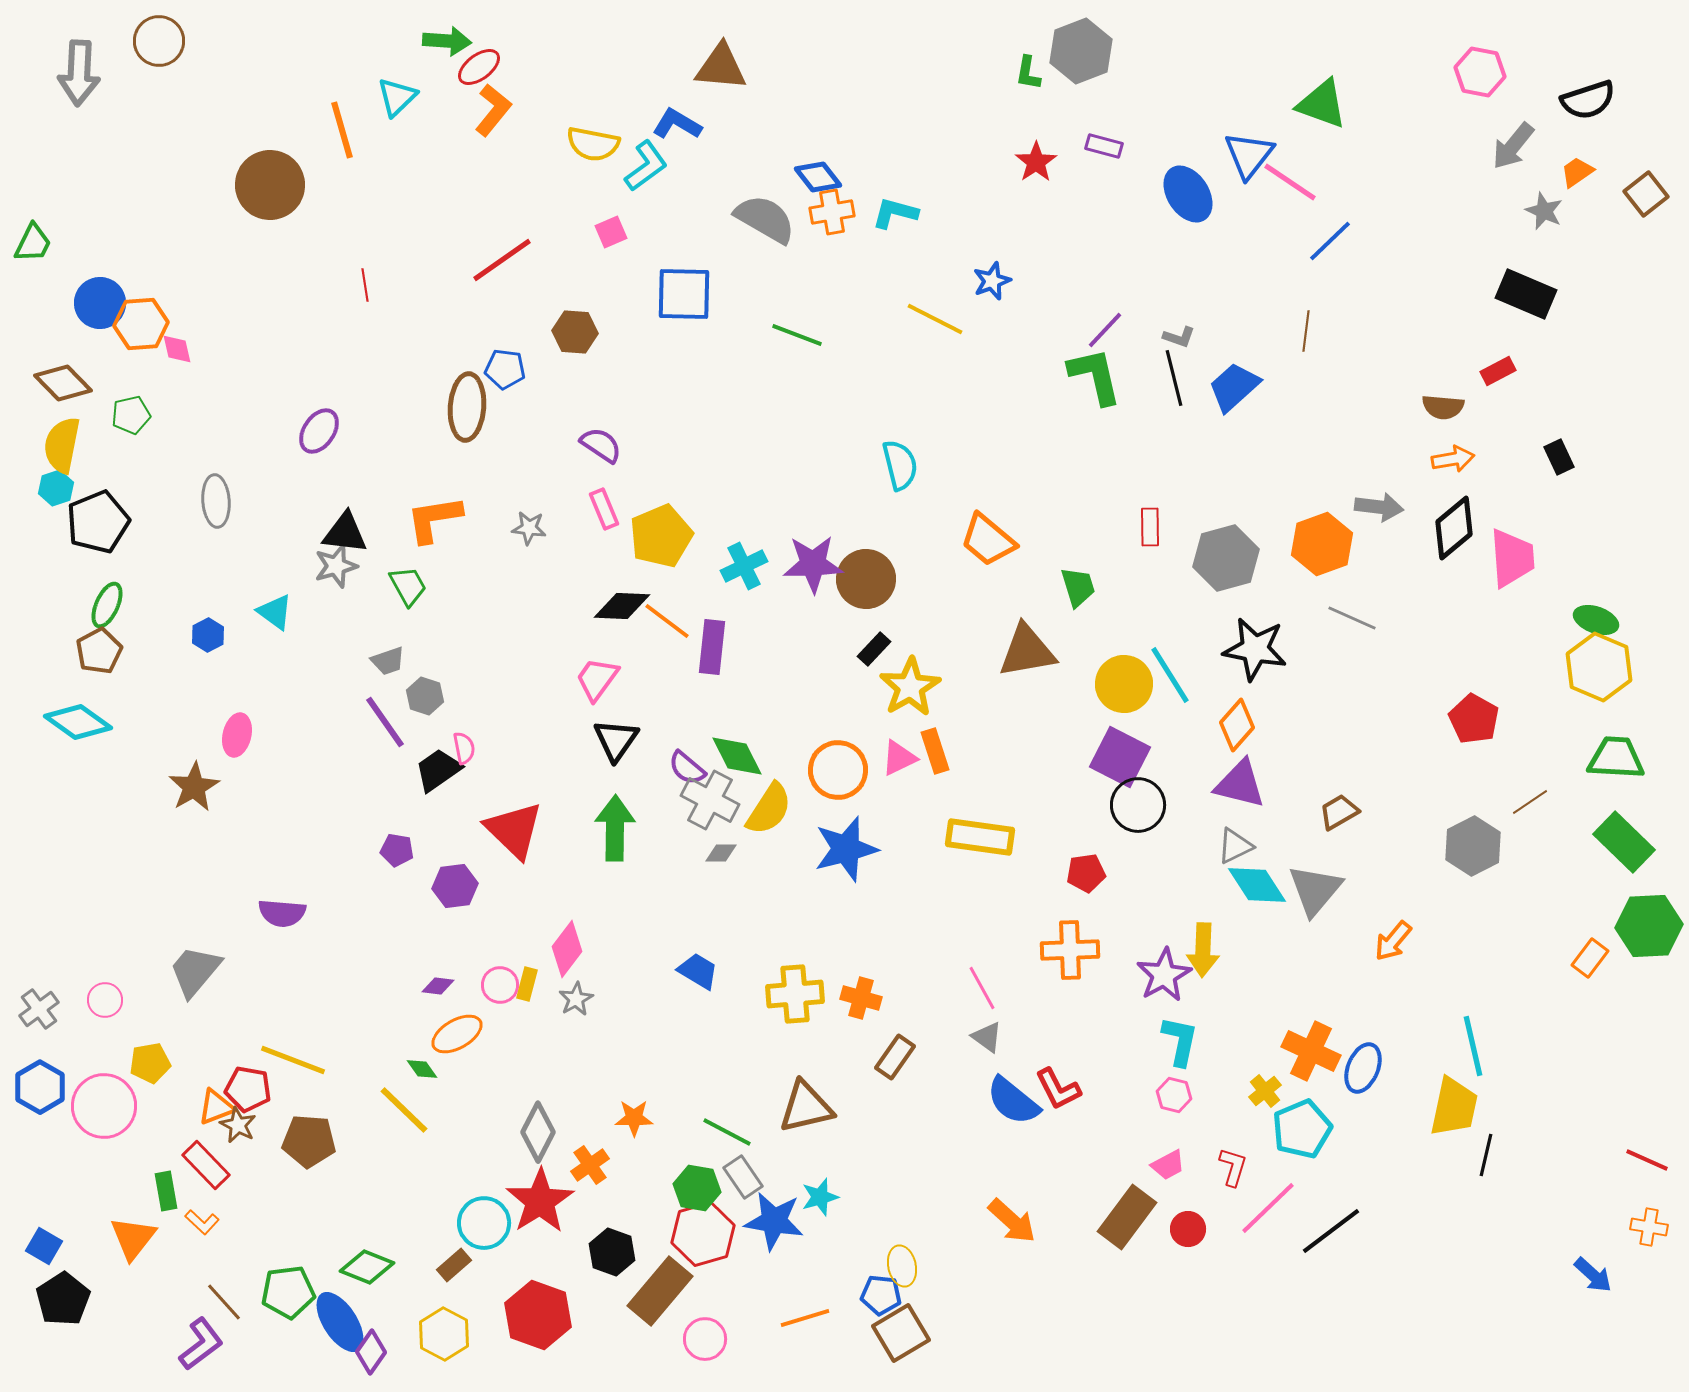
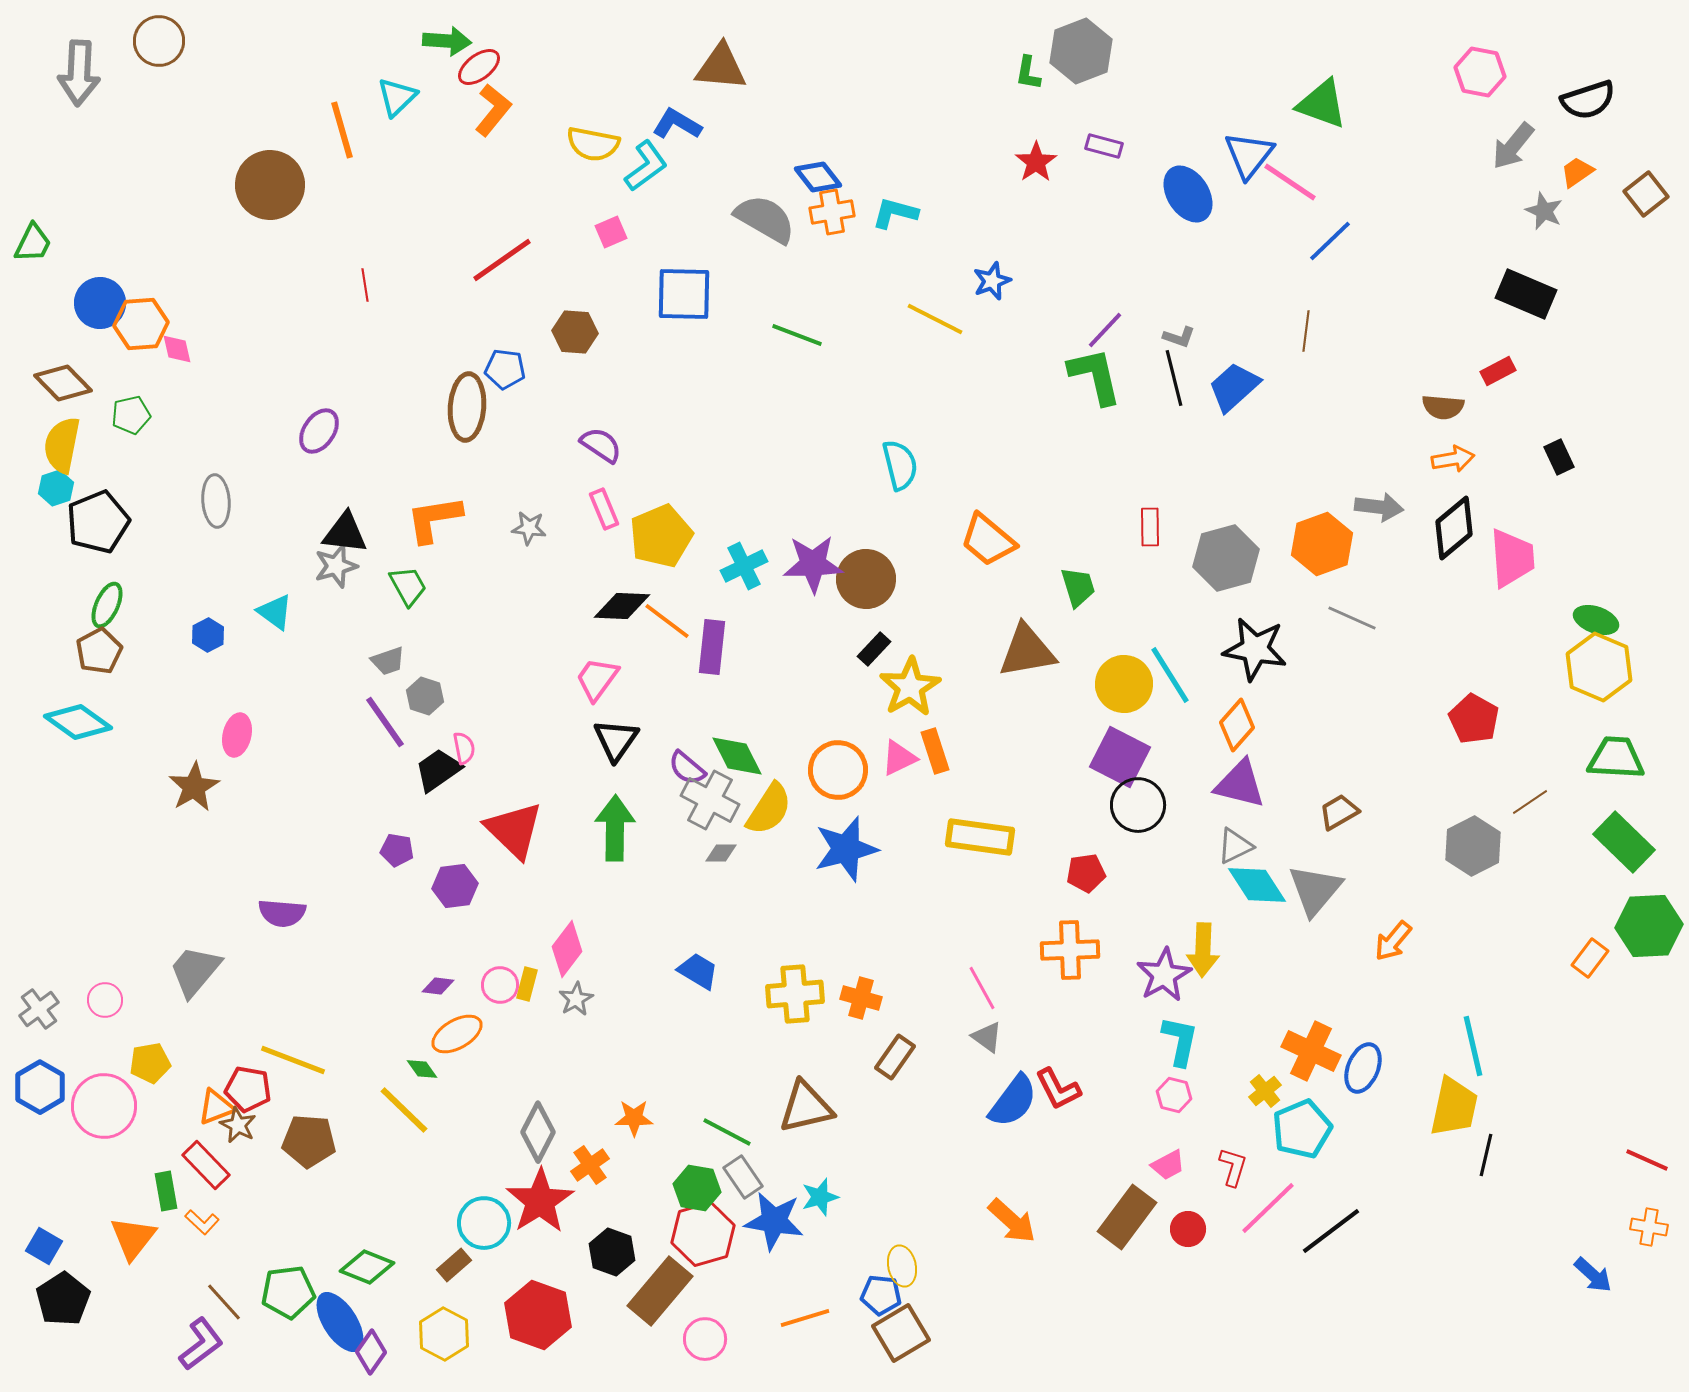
blue semicircle at (1013, 1101): rotated 92 degrees counterclockwise
